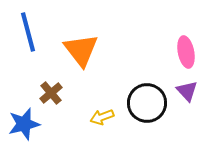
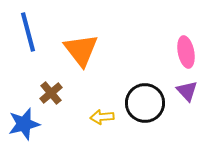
black circle: moved 2 px left
yellow arrow: rotated 15 degrees clockwise
